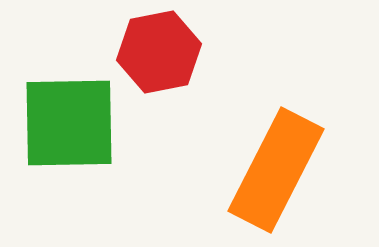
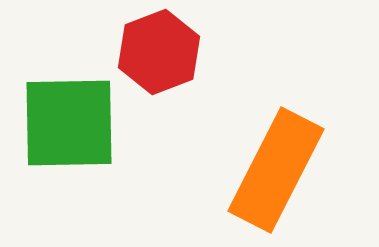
red hexagon: rotated 10 degrees counterclockwise
